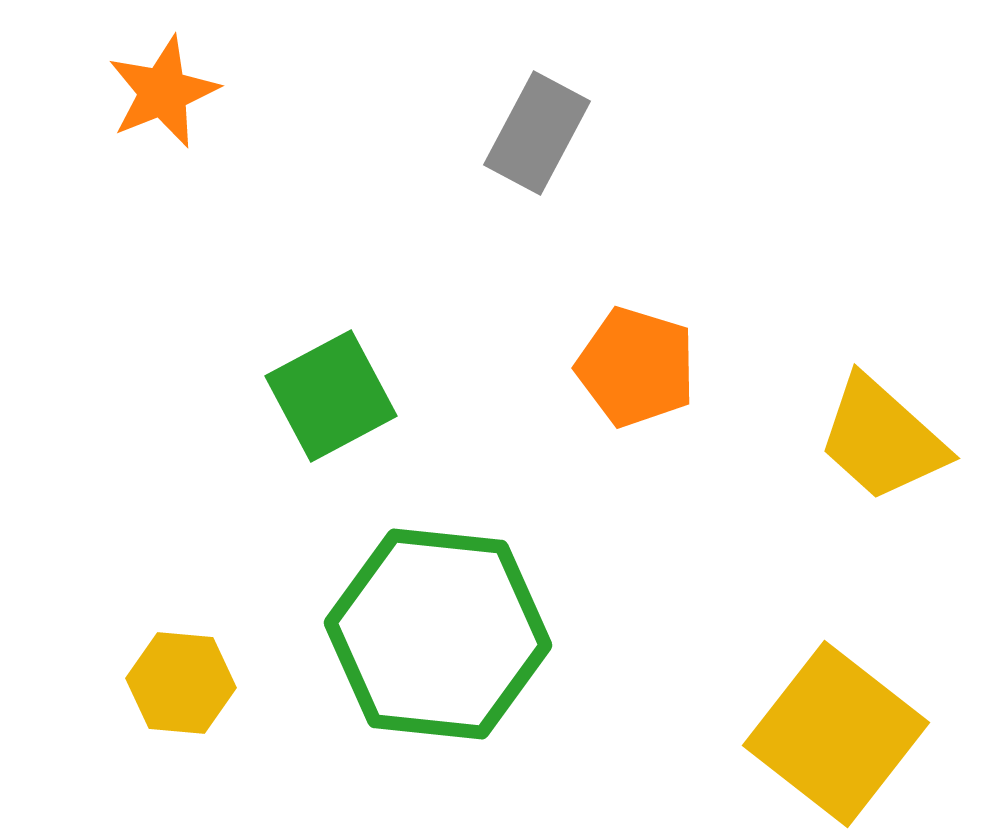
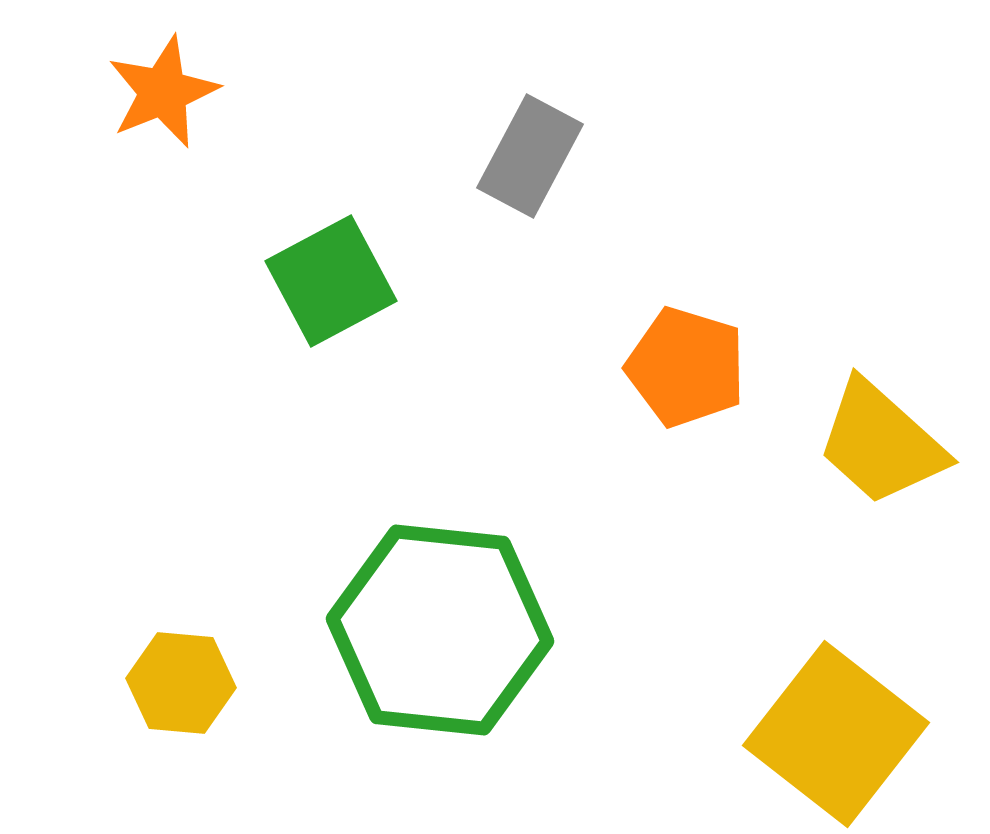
gray rectangle: moved 7 px left, 23 px down
orange pentagon: moved 50 px right
green square: moved 115 px up
yellow trapezoid: moved 1 px left, 4 px down
green hexagon: moved 2 px right, 4 px up
